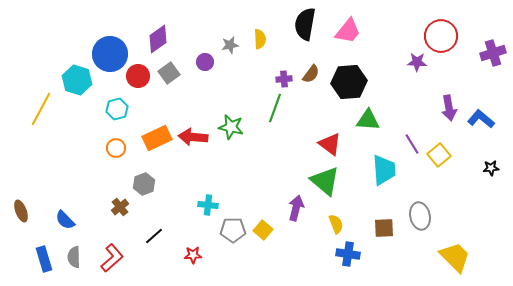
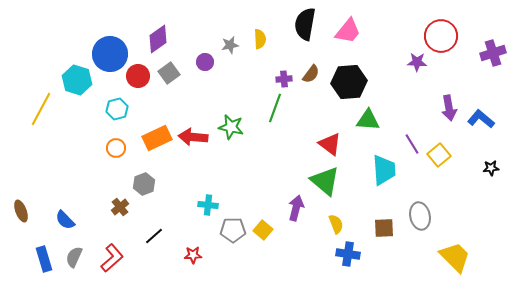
gray semicircle at (74, 257): rotated 25 degrees clockwise
